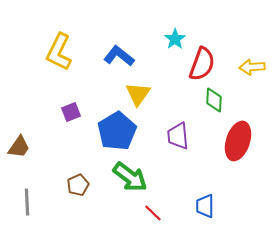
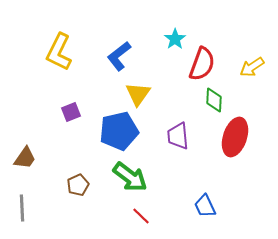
blue L-shape: rotated 76 degrees counterclockwise
yellow arrow: rotated 30 degrees counterclockwise
blue pentagon: moved 2 px right; rotated 18 degrees clockwise
red ellipse: moved 3 px left, 4 px up
brown trapezoid: moved 6 px right, 11 px down
gray line: moved 5 px left, 6 px down
blue trapezoid: rotated 25 degrees counterclockwise
red line: moved 12 px left, 3 px down
